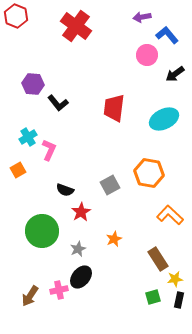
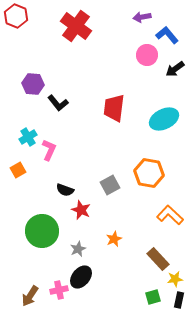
black arrow: moved 5 px up
red star: moved 2 px up; rotated 18 degrees counterclockwise
brown rectangle: rotated 10 degrees counterclockwise
